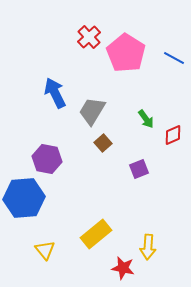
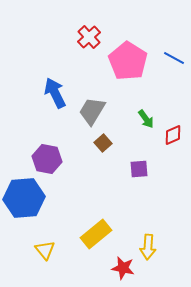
pink pentagon: moved 2 px right, 8 px down
purple square: rotated 18 degrees clockwise
